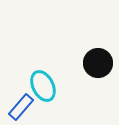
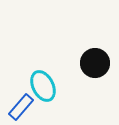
black circle: moved 3 px left
